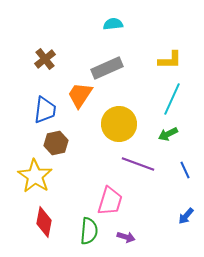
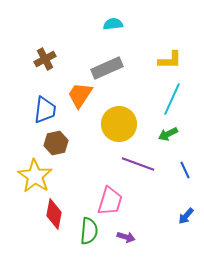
brown cross: rotated 10 degrees clockwise
red diamond: moved 10 px right, 8 px up
